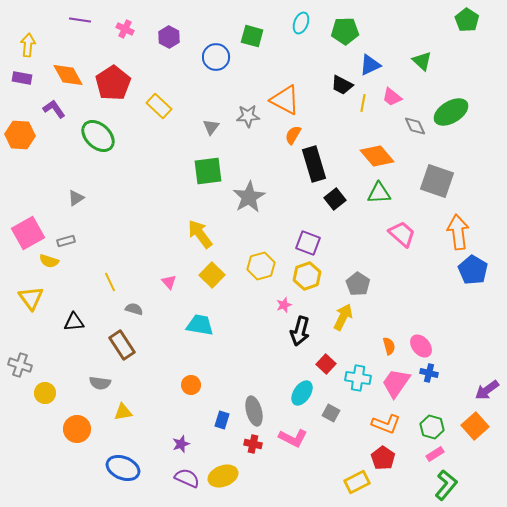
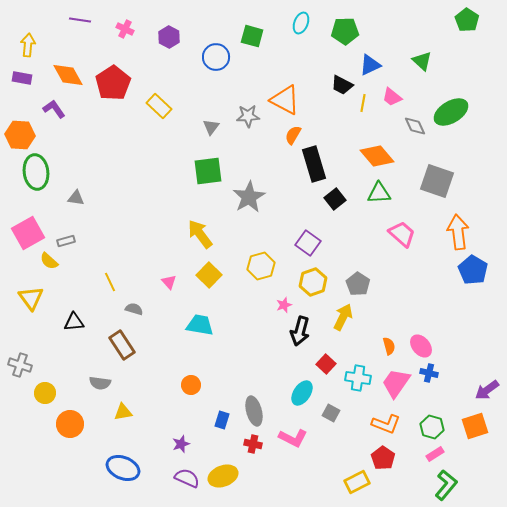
green ellipse at (98, 136): moved 62 px left, 36 px down; rotated 40 degrees clockwise
gray triangle at (76, 198): rotated 42 degrees clockwise
purple square at (308, 243): rotated 15 degrees clockwise
yellow semicircle at (49, 261): rotated 24 degrees clockwise
yellow square at (212, 275): moved 3 px left
yellow hexagon at (307, 276): moved 6 px right, 6 px down
orange square at (475, 426): rotated 24 degrees clockwise
orange circle at (77, 429): moved 7 px left, 5 px up
